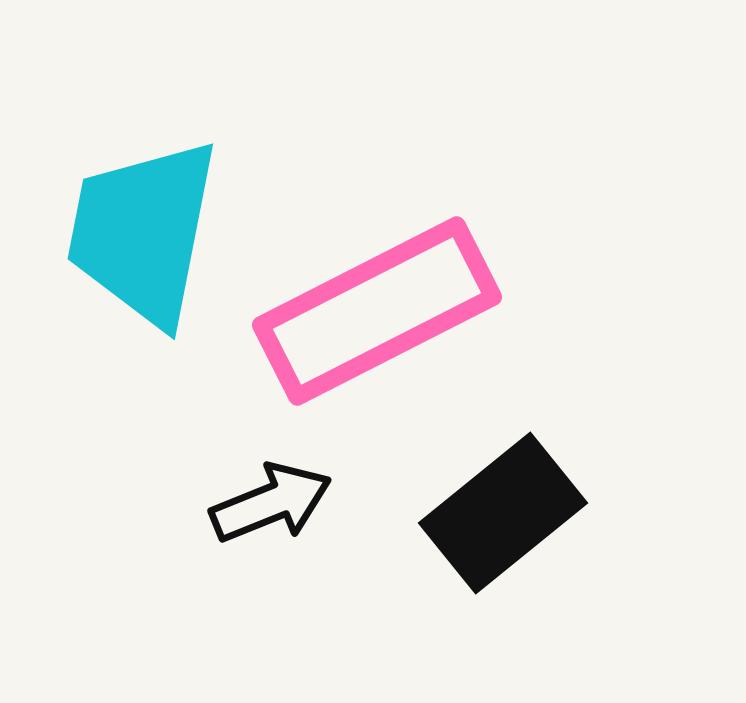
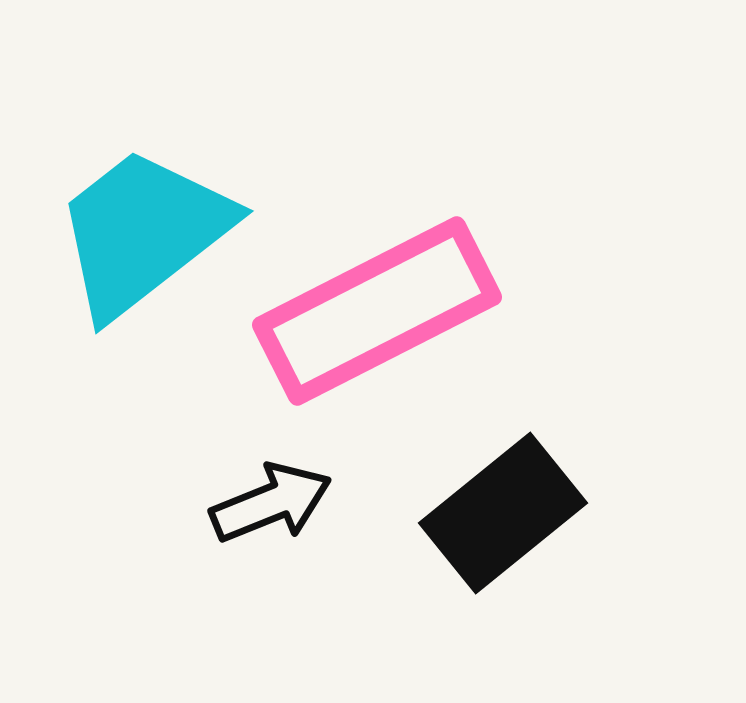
cyan trapezoid: rotated 41 degrees clockwise
